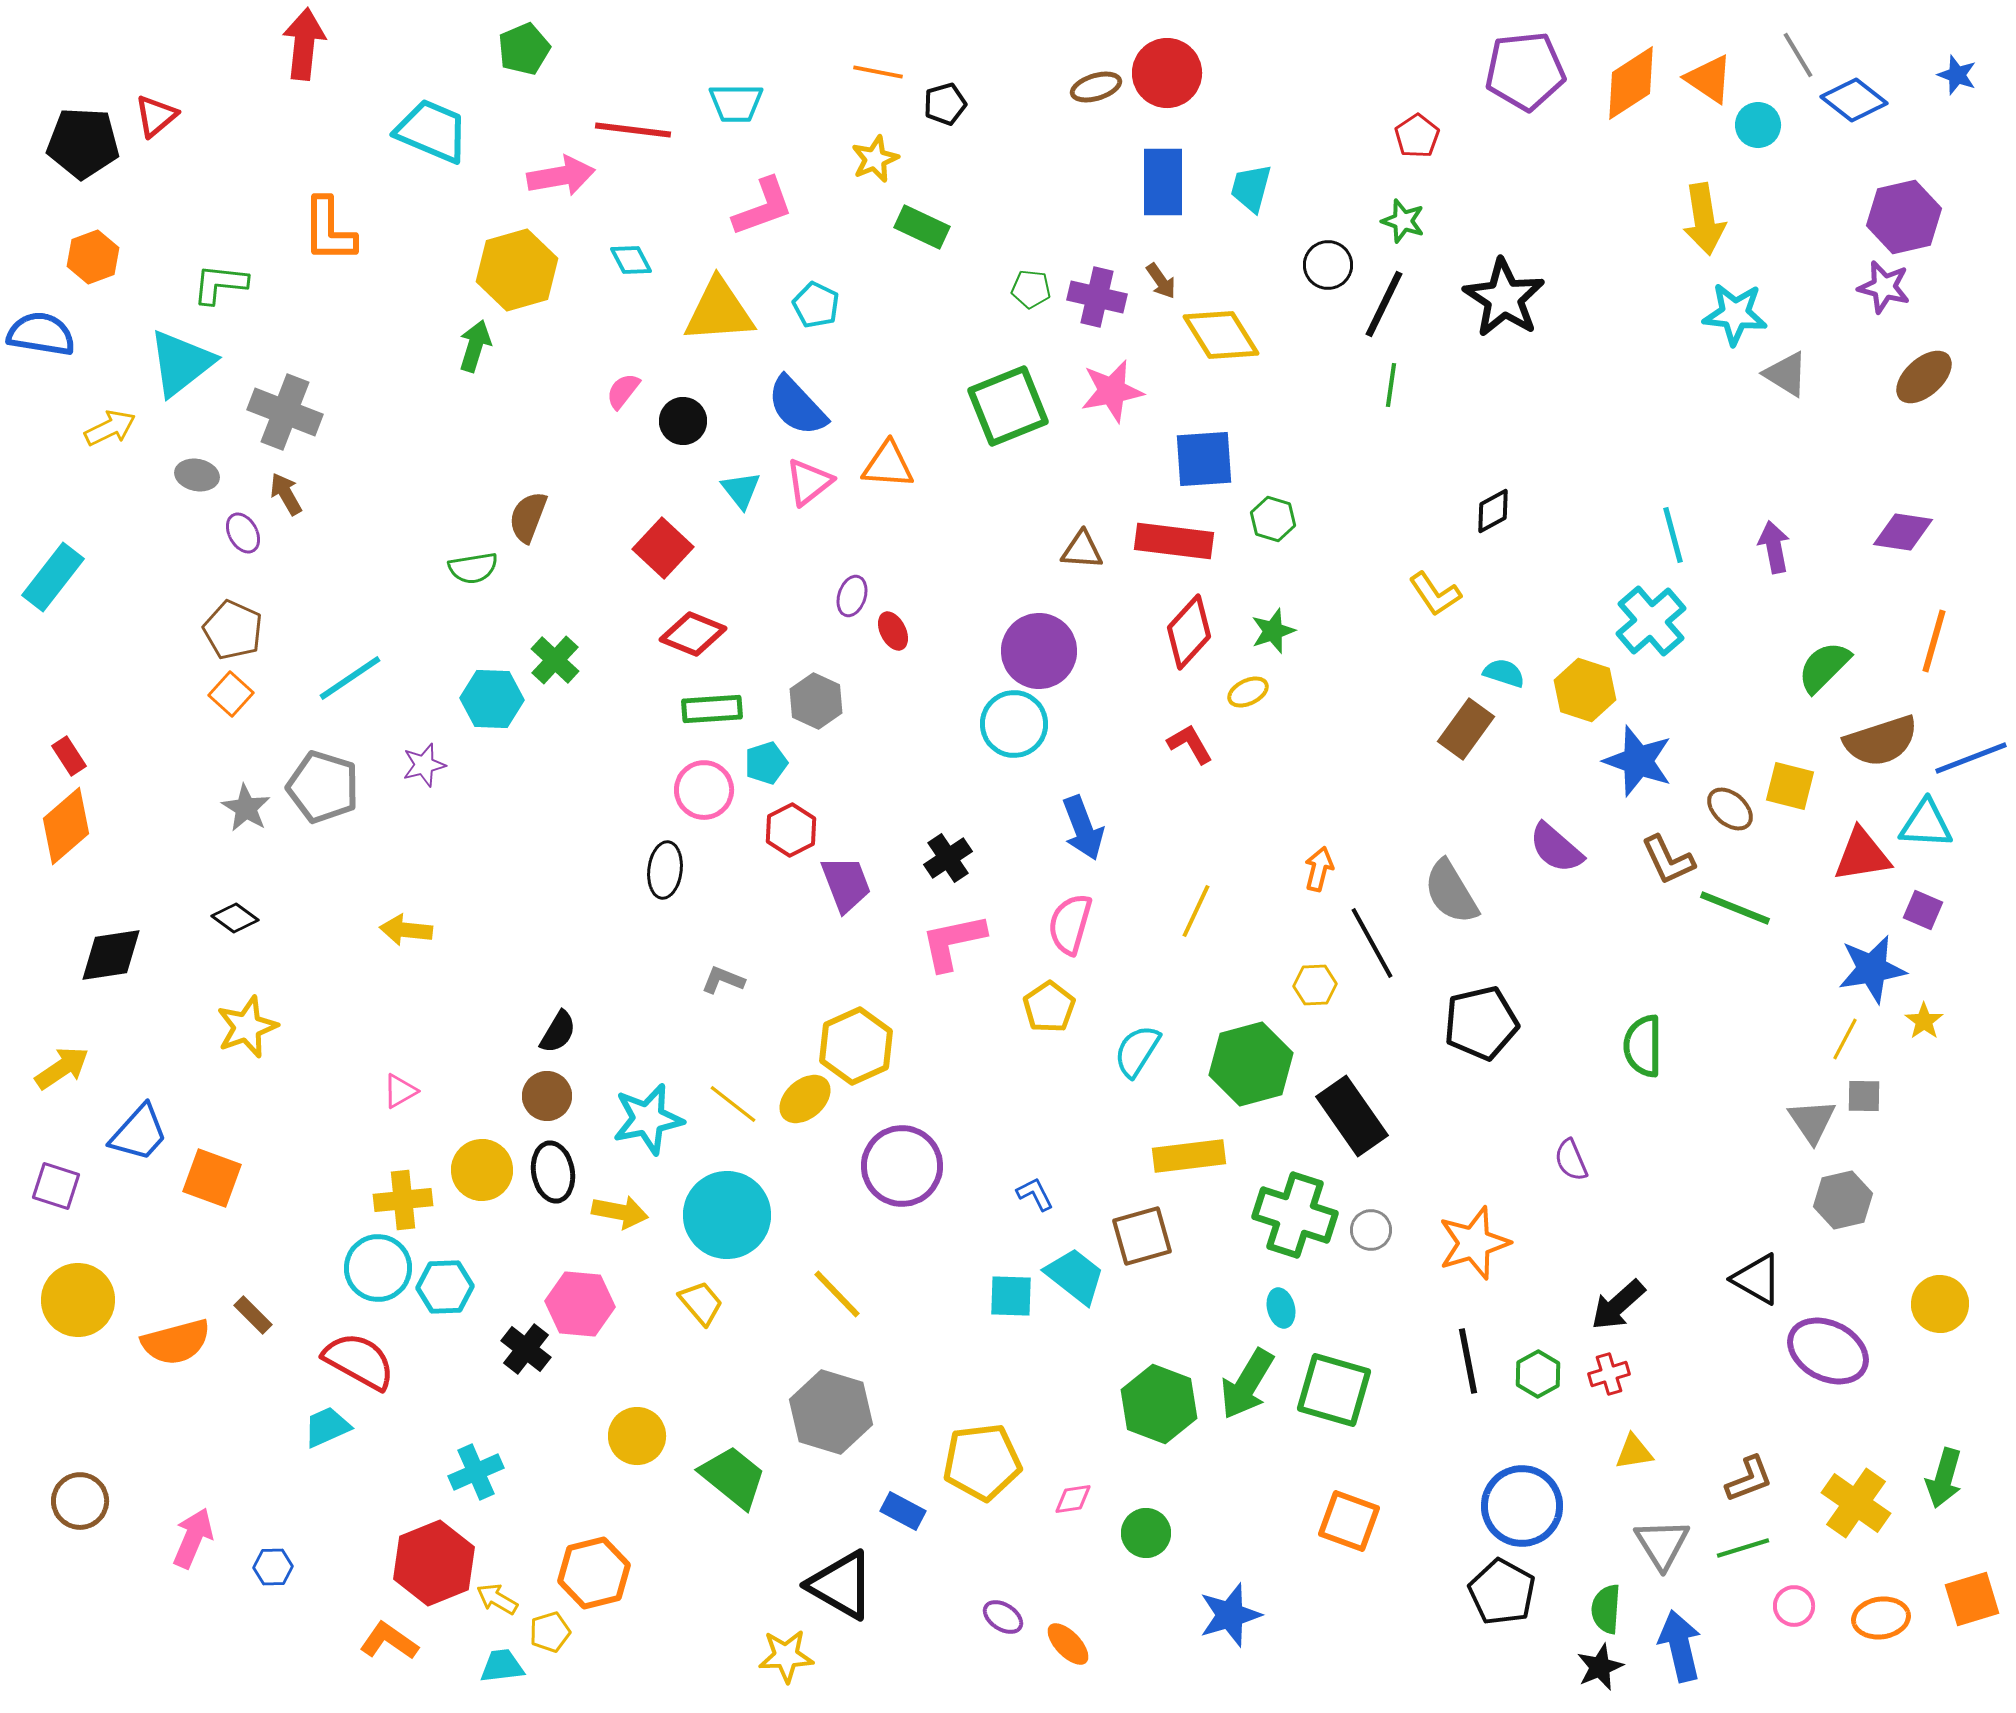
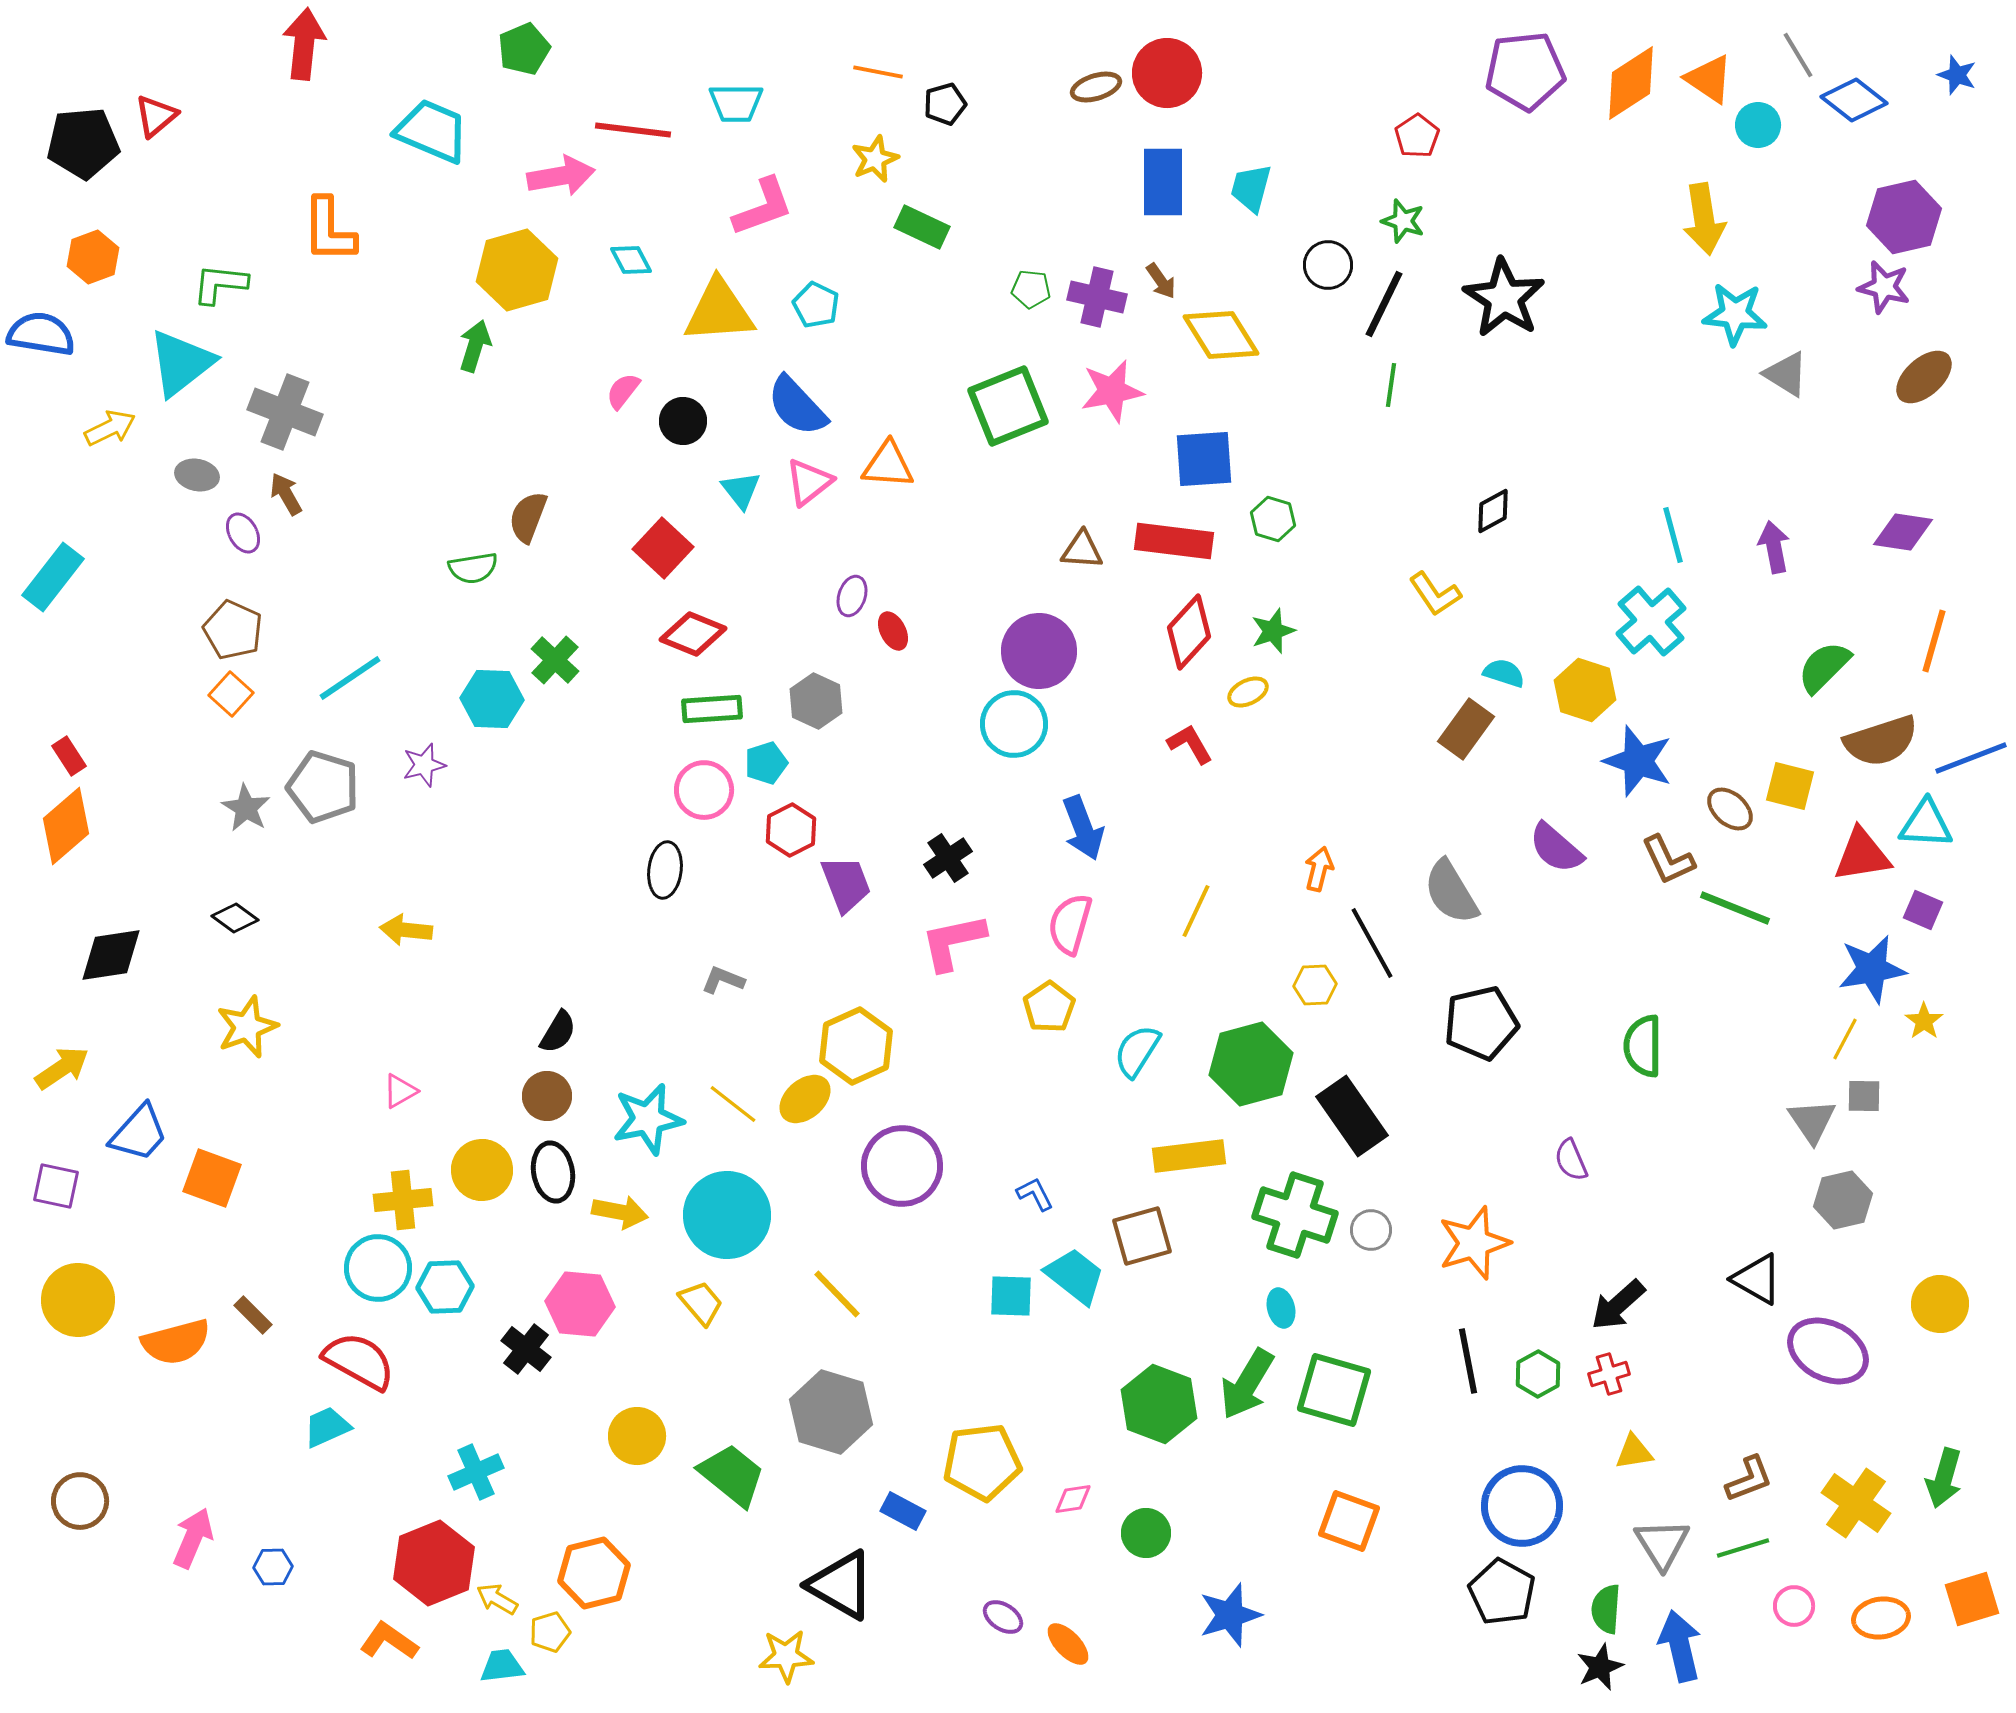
black pentagon at (83, 143): rotated 8 degrees counterclockwise
purple square at (56, 1186): rotated 6 degrees counterclockwise
green trapezoid at (733, 1477): moved 1 px left, 2 px up
